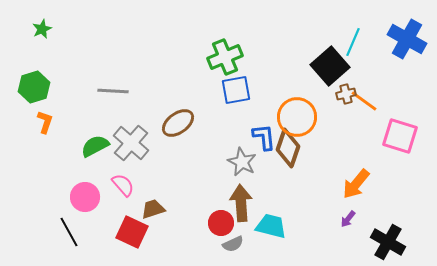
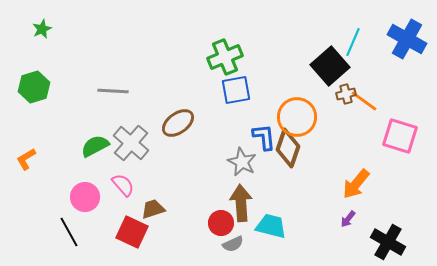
orange L-shape: moved 19 px left, 37 px down; rotated 140 degrees counterclockwise
